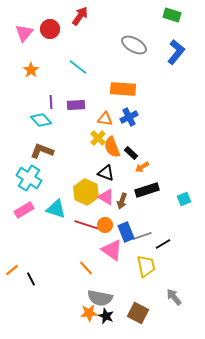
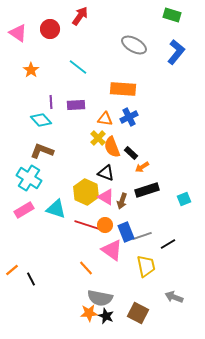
pink triangle at (24, 33): moved 6 px left; rotated 36 degrees counterclockwise
black line at (163, 244): moved 5 px right
gray arrow at (174, 297): rotated 30 degrees counterclockwise
